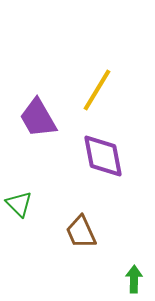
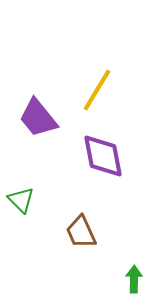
purple trapezoid: rotated 9 degrees counterclockwise
green triangle: moved 2 px right, 4 px up
